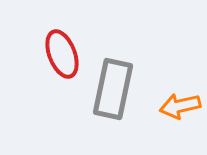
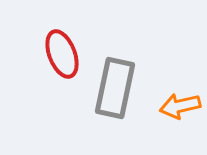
gray rectangle: moved 2 px right, 1 px up
